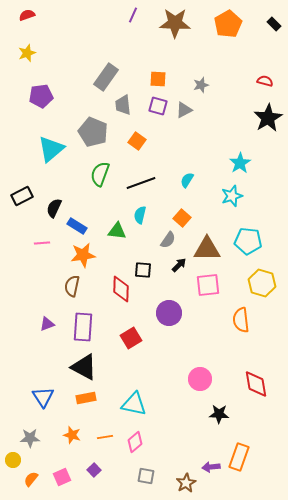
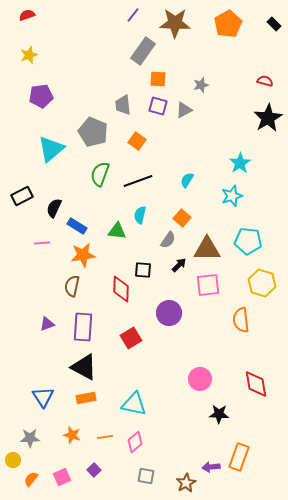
purple line at (133, 15): rotated 14 degrees clockwise
yellow star at (27, 53): moved 2 px right, 2 px down
gray rectangle at (106, 77): moved 37 px right, 26 px up
black line at (141, 183): moved 3 px left, 2 px up
